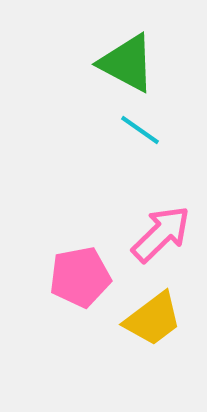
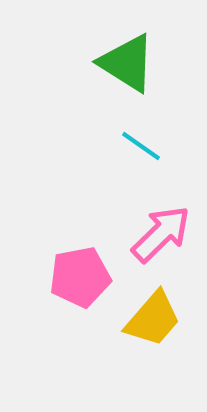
green triangle: rotated 4 degrees clockwise
cyan line: moved 1 px right, 16 px down
yellow trapezoid: rotated 12 degrees counterclockwise
